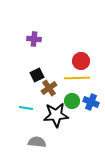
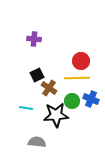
brown cross: rotated 21 degrees counterclockwise
blue cross: moved 3 px up
